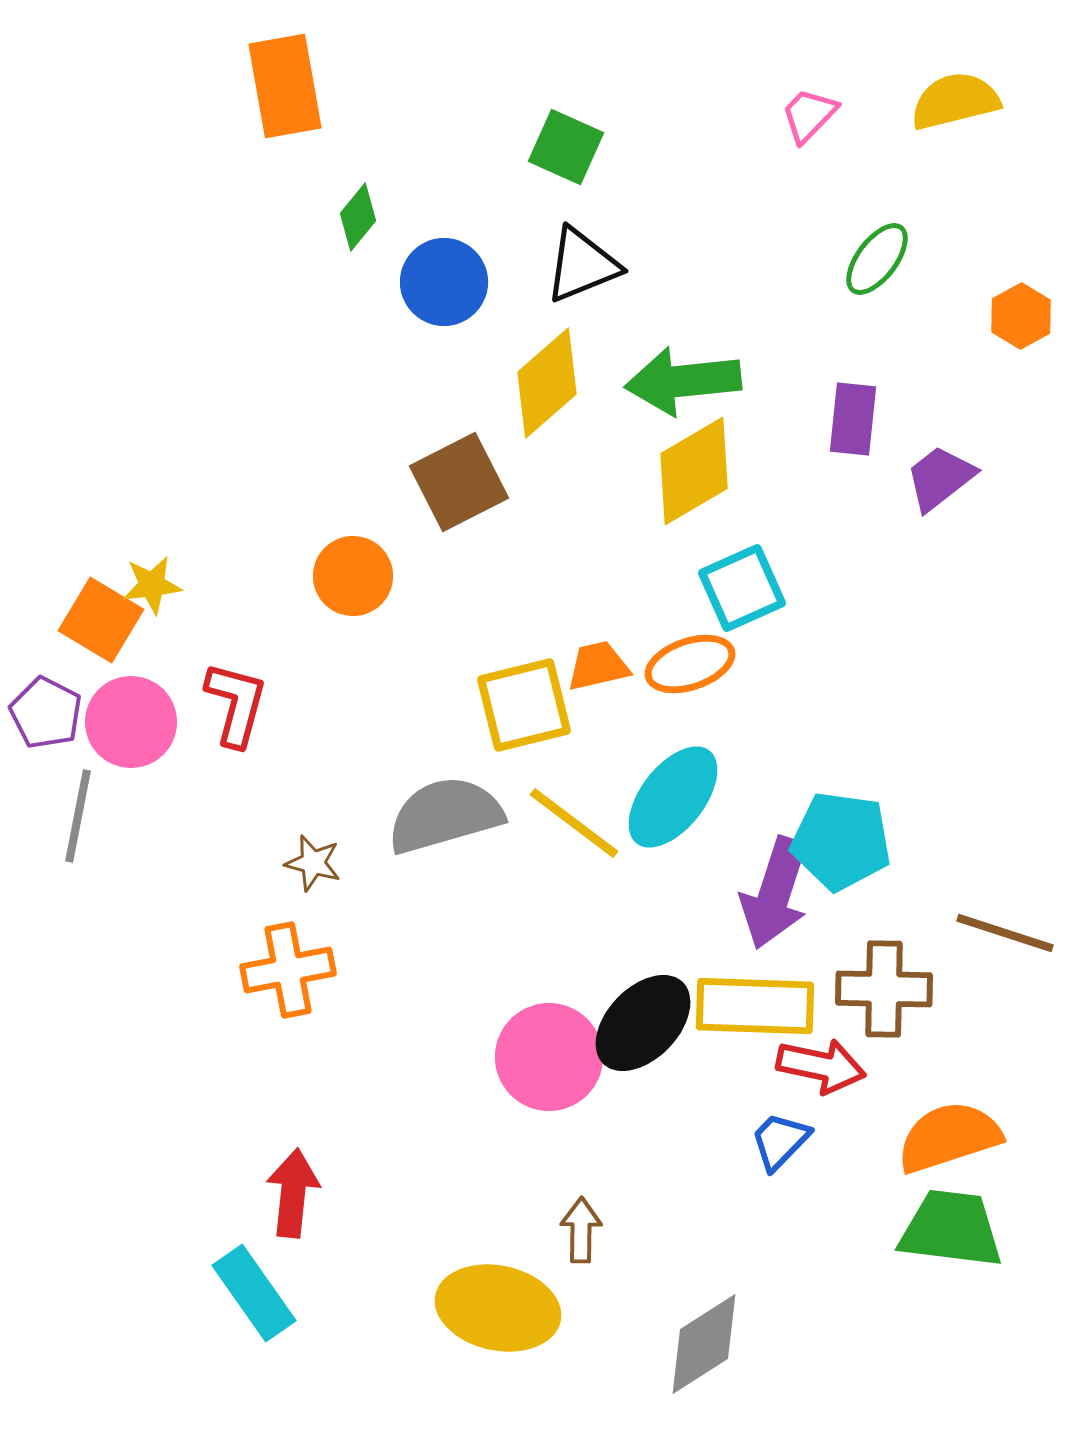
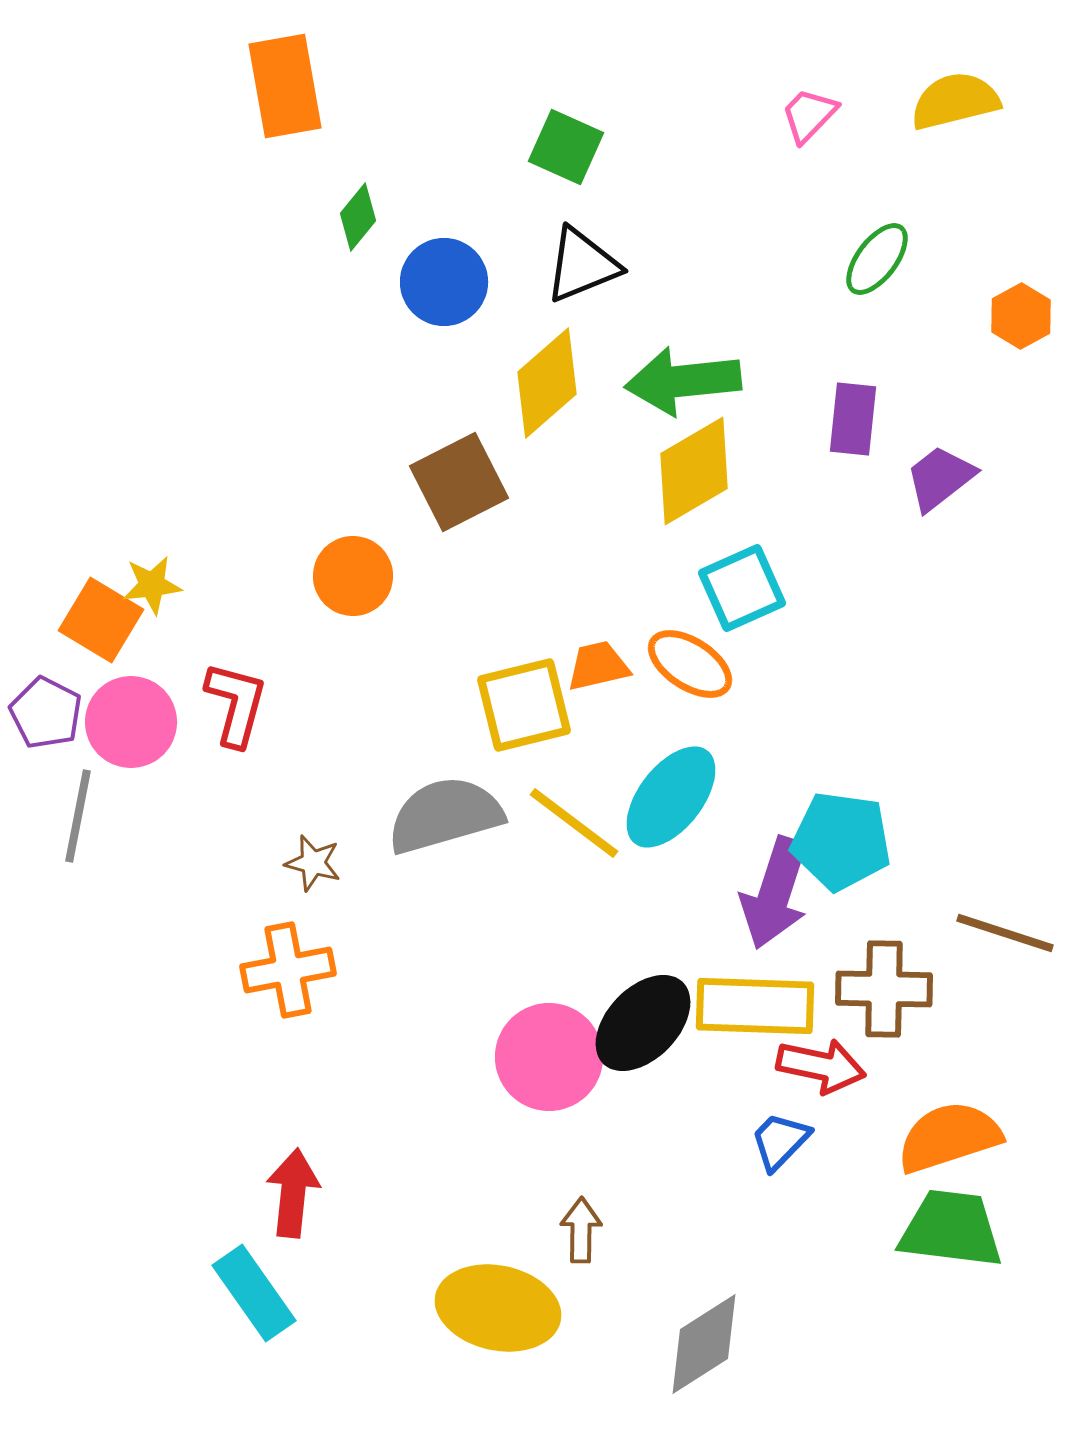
orange ellipse at (690, 664): rotated 52 degrees clockwise
cyan ellipse at (673, 797): moved 2 px left
